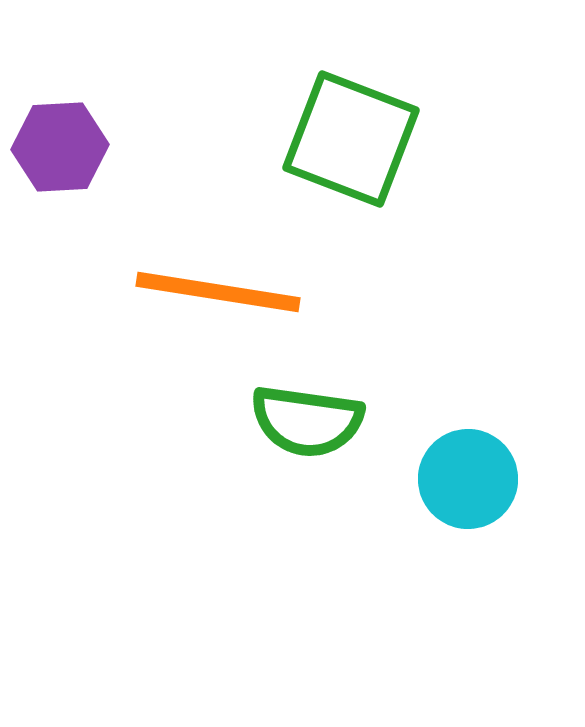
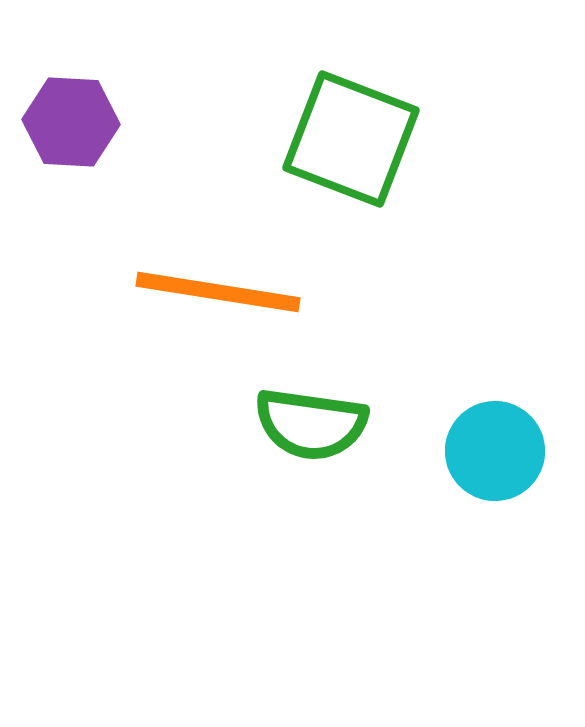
purple hexagon: moved 11 px right, 25 px up; rotated 6 degrees clockwise
green semicircle: moved 4 px right, 3 px down
cyan circle: moved 27 px right, 28 px up
